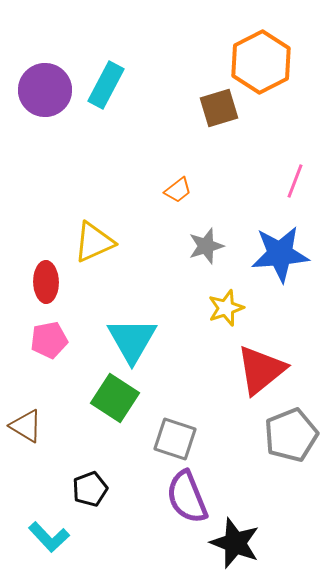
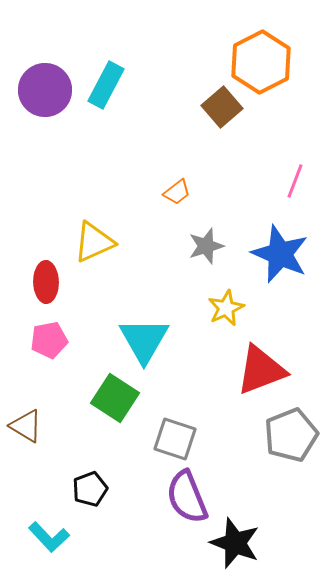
brown square: moved 3 px right, 1 px up; rotated 24 degrees counterclockwise
orange trapezoid: moved 1 px left, 2 px down
blue star: rotated 28 degrees clockwise
yellow star: rotated 6 degrees counterclockwise
cyan triangle: moved 12 px right
red triangle: rotated 18 degrees clockwise
